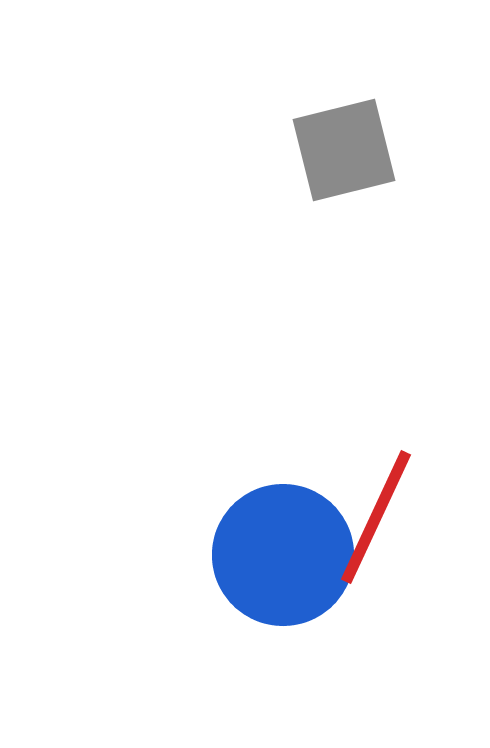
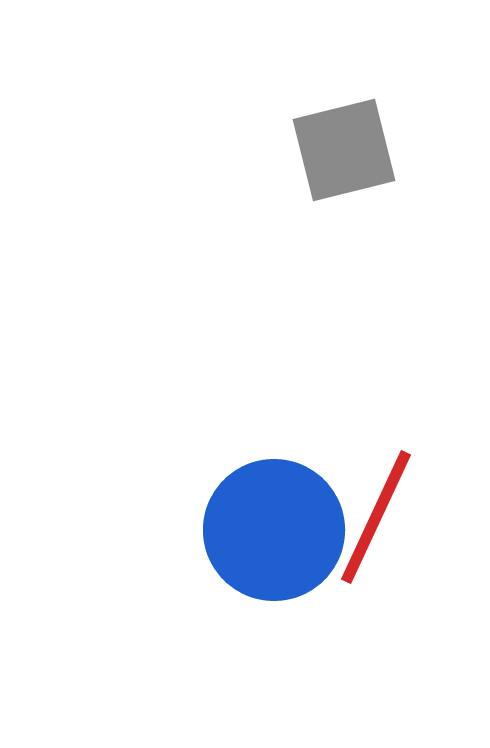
blue circle: moved 9 px left, 25 px up
